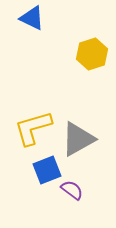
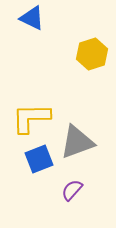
yellow L-shape: moved 2 px left, 10 px up; rotated 15 degrees clockwise
gray triangle: moved 1 px left, 3 px down; rotated 9 degrees clockwise
blue square: moved 8 px left, 11 px up
purple semicircle: rotated 85 degrees counterclockwise
